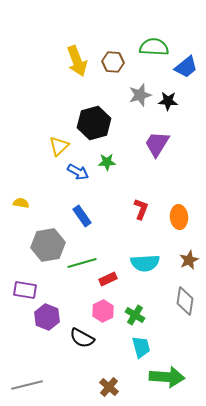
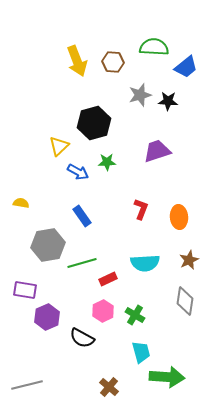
purple trapezoid: moved 7 px down; rotated 40 degrees clockwise
purple hexagon: rotated 15 degrees clockwise
cyan trapezoid: moved 5 px down
